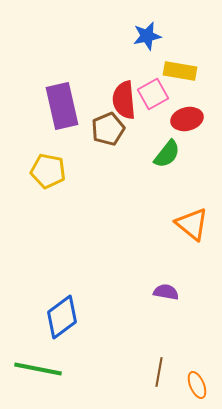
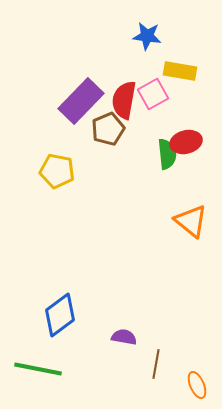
blue star: rotated 20 degrees clockwise
red semicircle: rotated 15 degrees clockwise
purple rectangle: moved 19 px right, 5 px up; rotated 57 degrees clockwise
red ellipse: moved 1 px left, 23 px down
green semicircle: rotated 44 degrees counterclockwise
yellow pentagon: moved 9 px right
orange triangle: moved 1 px left, 3 px up
purple semicircle: moved 42 px left, 45 px down
blue diamond: moved 2 px left, 2 px up
brown line: moved 3 px left, 8 px up
